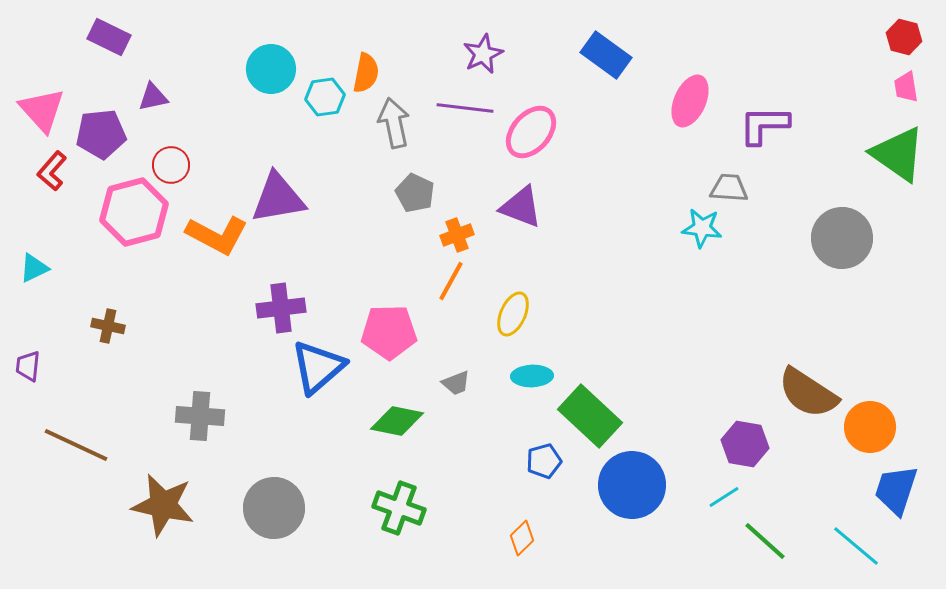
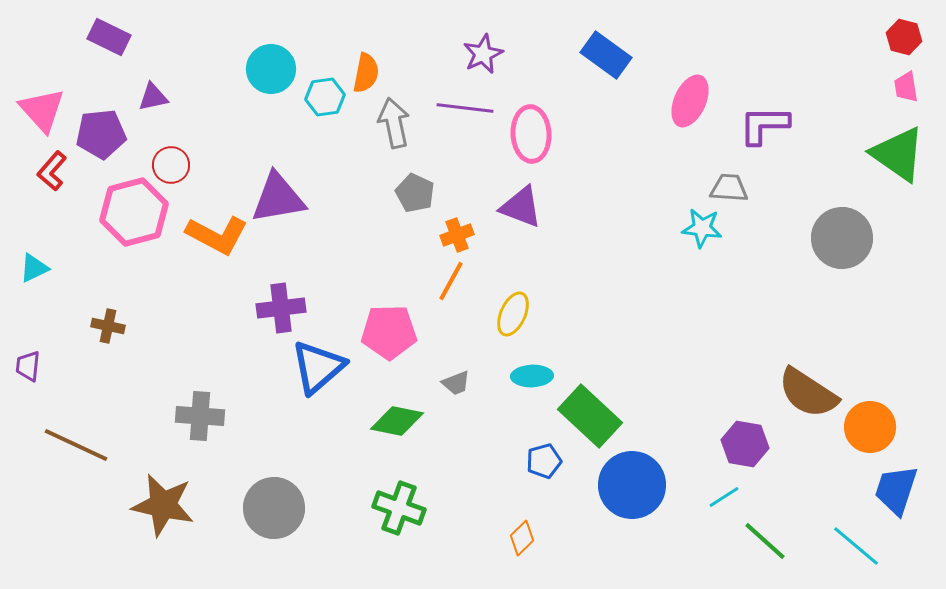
pink ellipse at (531, 132): moved 2 px down; rotated 44 degrees counterclockwise
